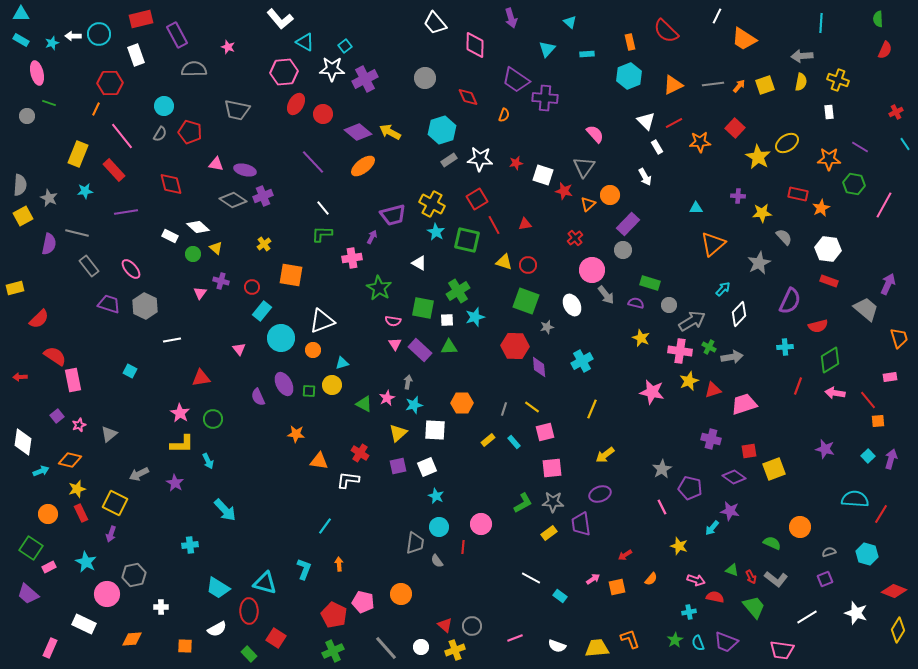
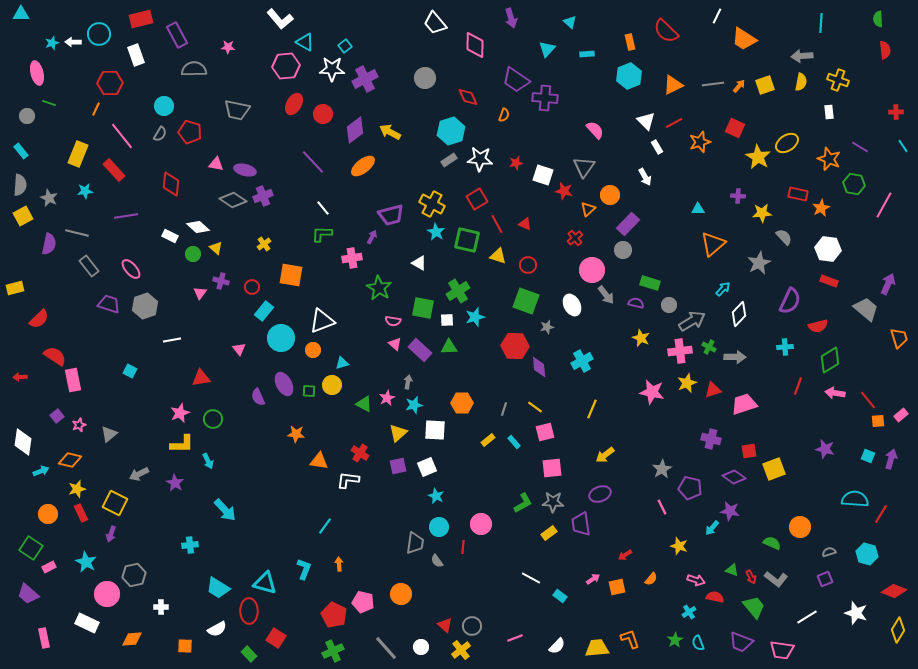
white arrow at (73, 36): moved 6 px down
cyan rectangle at (21, 40): moved 111 px down; rotated 21 degrees clockwise
pink star at (228, 47): rotated 16 degrees counterclockwise
red semicircle at (885, 50): rotated 30 degrees counterclockwise
pink hexagon at (284, 72): moved 2 px right, 6 px up
red ellipse at (296, 104): moved 2 px left
red cross at (896, 112): rotated 24 degrees clockwise
red square at (735, 128): rotated 18 degrees counterclockwise
cyan hexagon at (442, 130): moved 9 px right, 1 px down
purple diamond at (358, 132): moved 3 px left, 2 px up; rotated 76 degrees counterclockwise
pink semicircle at (595, 134): moved 4 px up
orange star at (700, 142): rotated 15 degrees counterclockwise
cyan line at (905, 144): moved 2 px left, 2 px down
orange star at (829, 159): rotated 20 degrees clockwise
red diamond at (171, 184): rotated 20 degrees clockwise
orange triangle at (588, 204): moved 5 px down
cyan triangle at (696, 208): moved 2 px right, 1 px down
purple line at (126, 212): moved 4 px down
purple trapezoid at (393, 215): moved 2 px left
red triangle at (525, 224): rotated 32 degrees clockwise
red line at (494, 225): moved 3 px right, 1 px up
yellow triangle at (504, 262): moved 6 px left, 6 px up
gray hexagon at (145, 306): rotated 15 degrees clockwise
cyan rectangle at (262, 311): moved 2 px right
pink triangle at (395, 344): rotated 16 degrees counterclockwise
pink cross at (680, 351): rotated 15 degrees counterclockwise
gray arrow at (732, 357): moved 3 px right; rotated 10 degrees clockwise
pink rectangle at (890, 377): moved 11 px right, 38 px down; rotated 32 degrees counterclockwise
yellow star at (689, 381): moved 2 px left, 2 px down
yellow line at (532, 407): moved 3 px right
pink star at (180, 413): rotated 18 degrees clockwise
cyan square at (868, 456): rotated 24 degrees counterclockwise
cyan cross at (689, 612): rotated 24 degrees counterclockwise
white rectangle at (84, 624): moved 3 px right, 1 px up
purple trapezoid at (726, 642): moved 15 px right
white semicircle at (557, 646): rotated 66 degrees counterclockwise
pink rectangle at (50, 648): moved 6 px left, 10 px up; rotated 36 degrees counterclockwise
yellow cross at (455, 650): moved 6 px right; rotated 18 degrees counterclockwise
